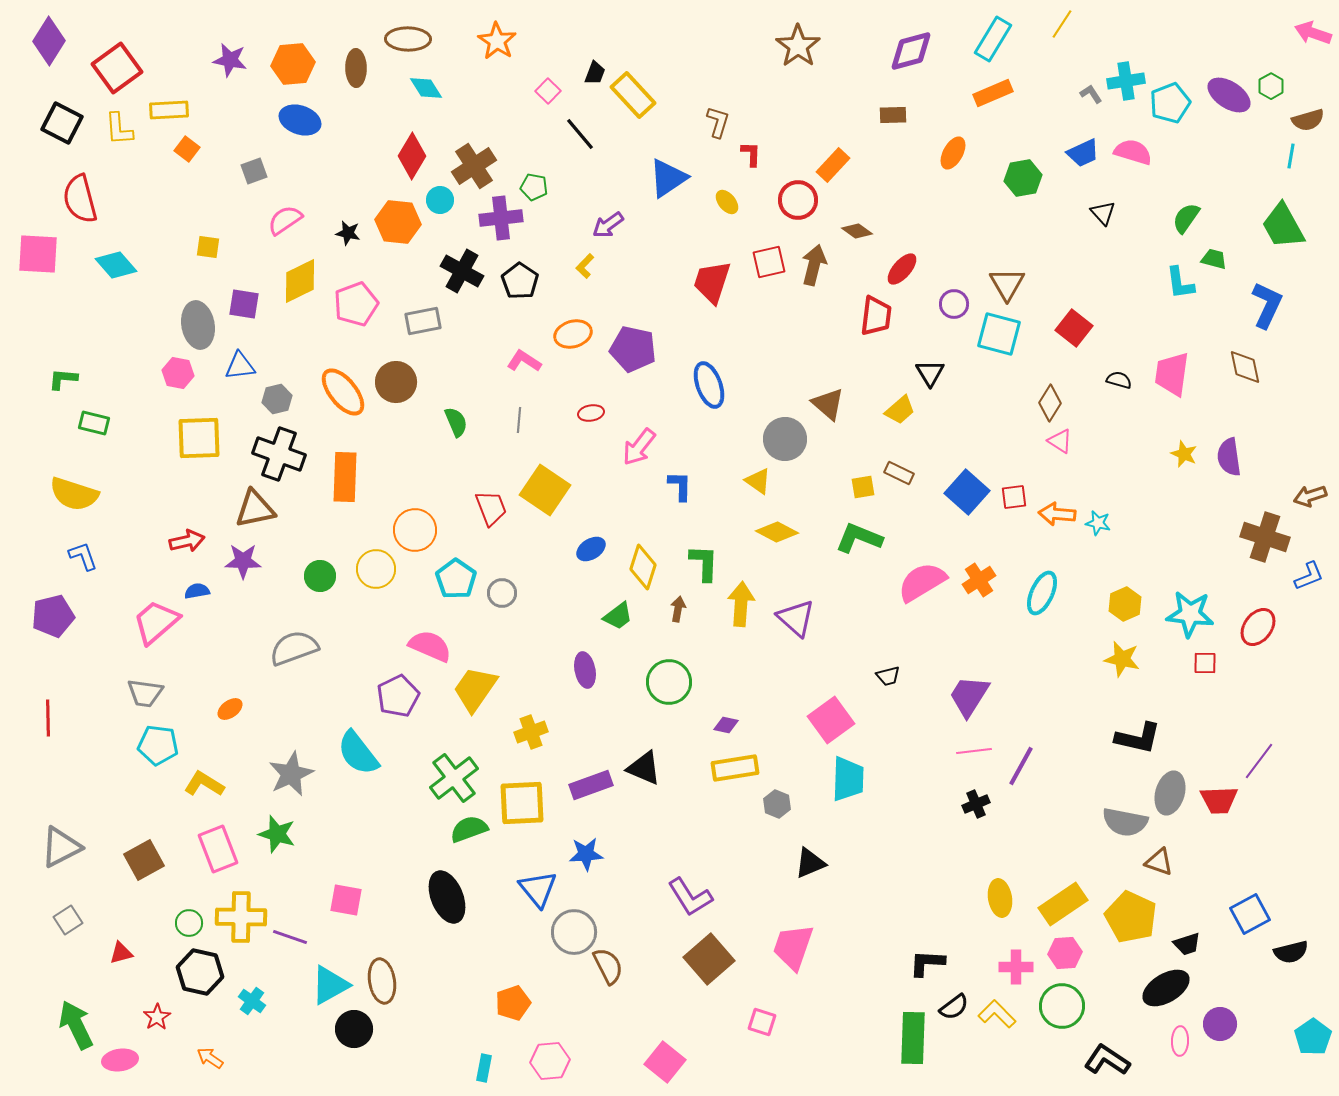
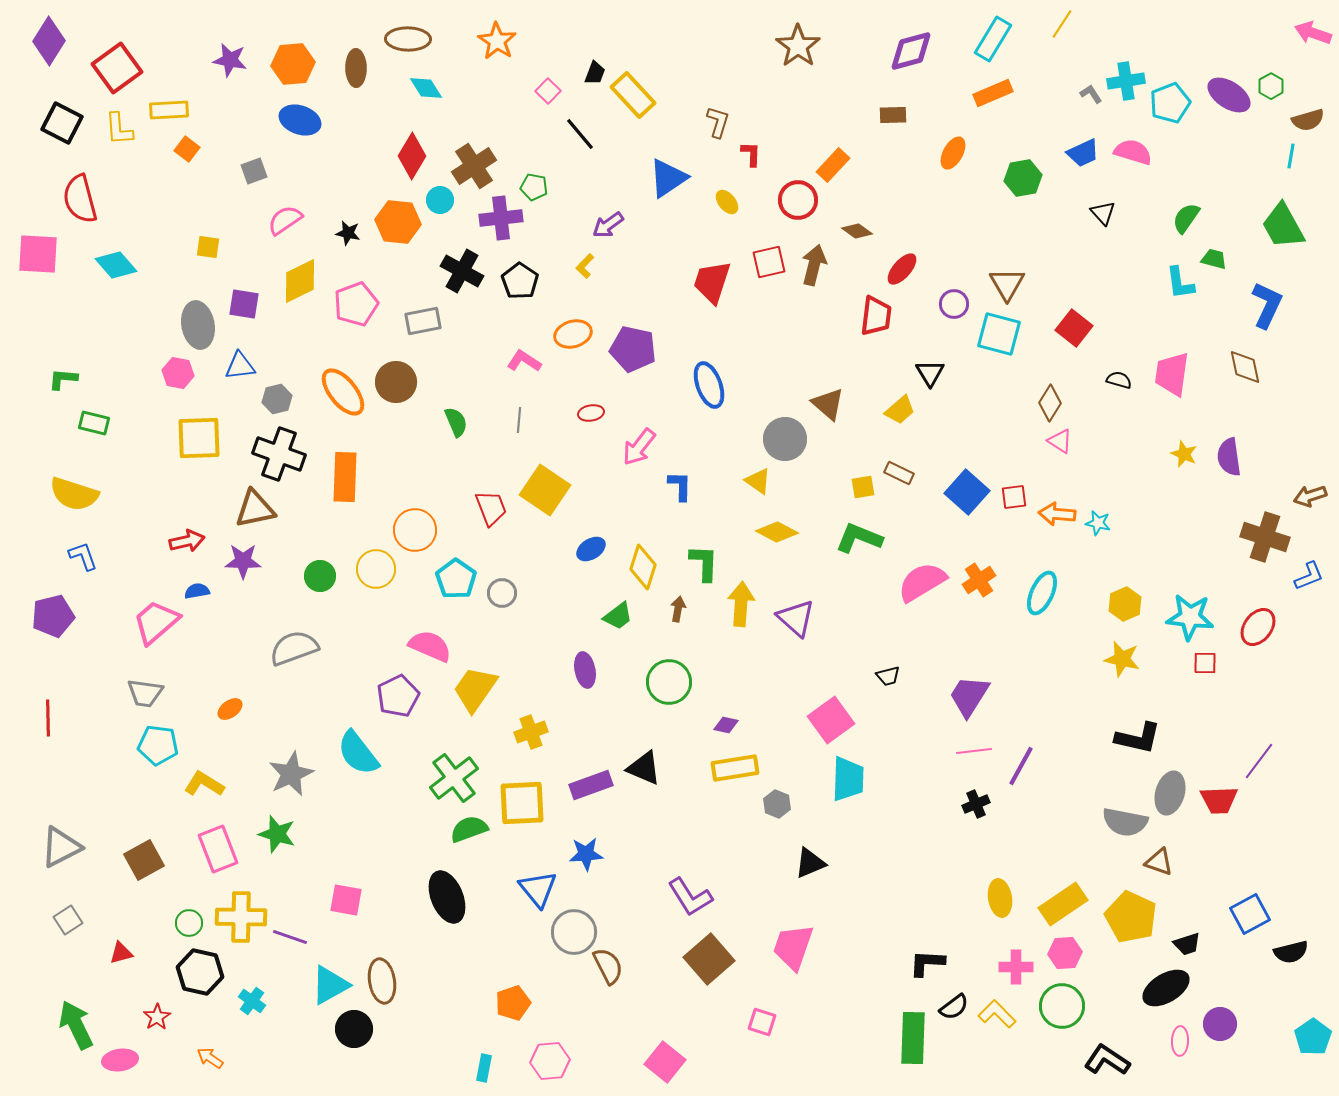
cyan star at (1190, 614): moved 3 px down
